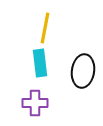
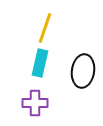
yellow line: rotated 8 degrees clockwise
cyan rectangle: rotated 20 degrees clockwise
